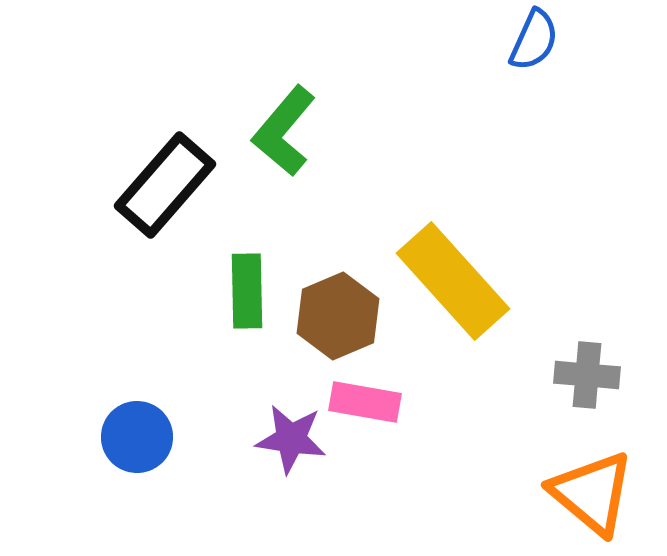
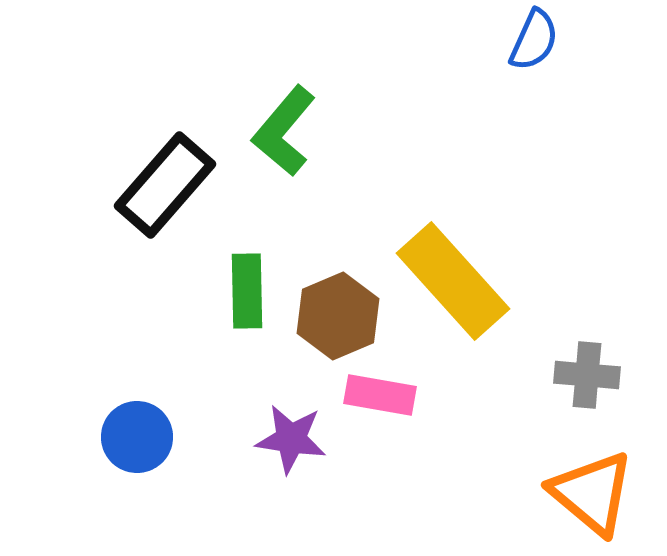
pink rectangle: moved 15 px right, 7 px up
